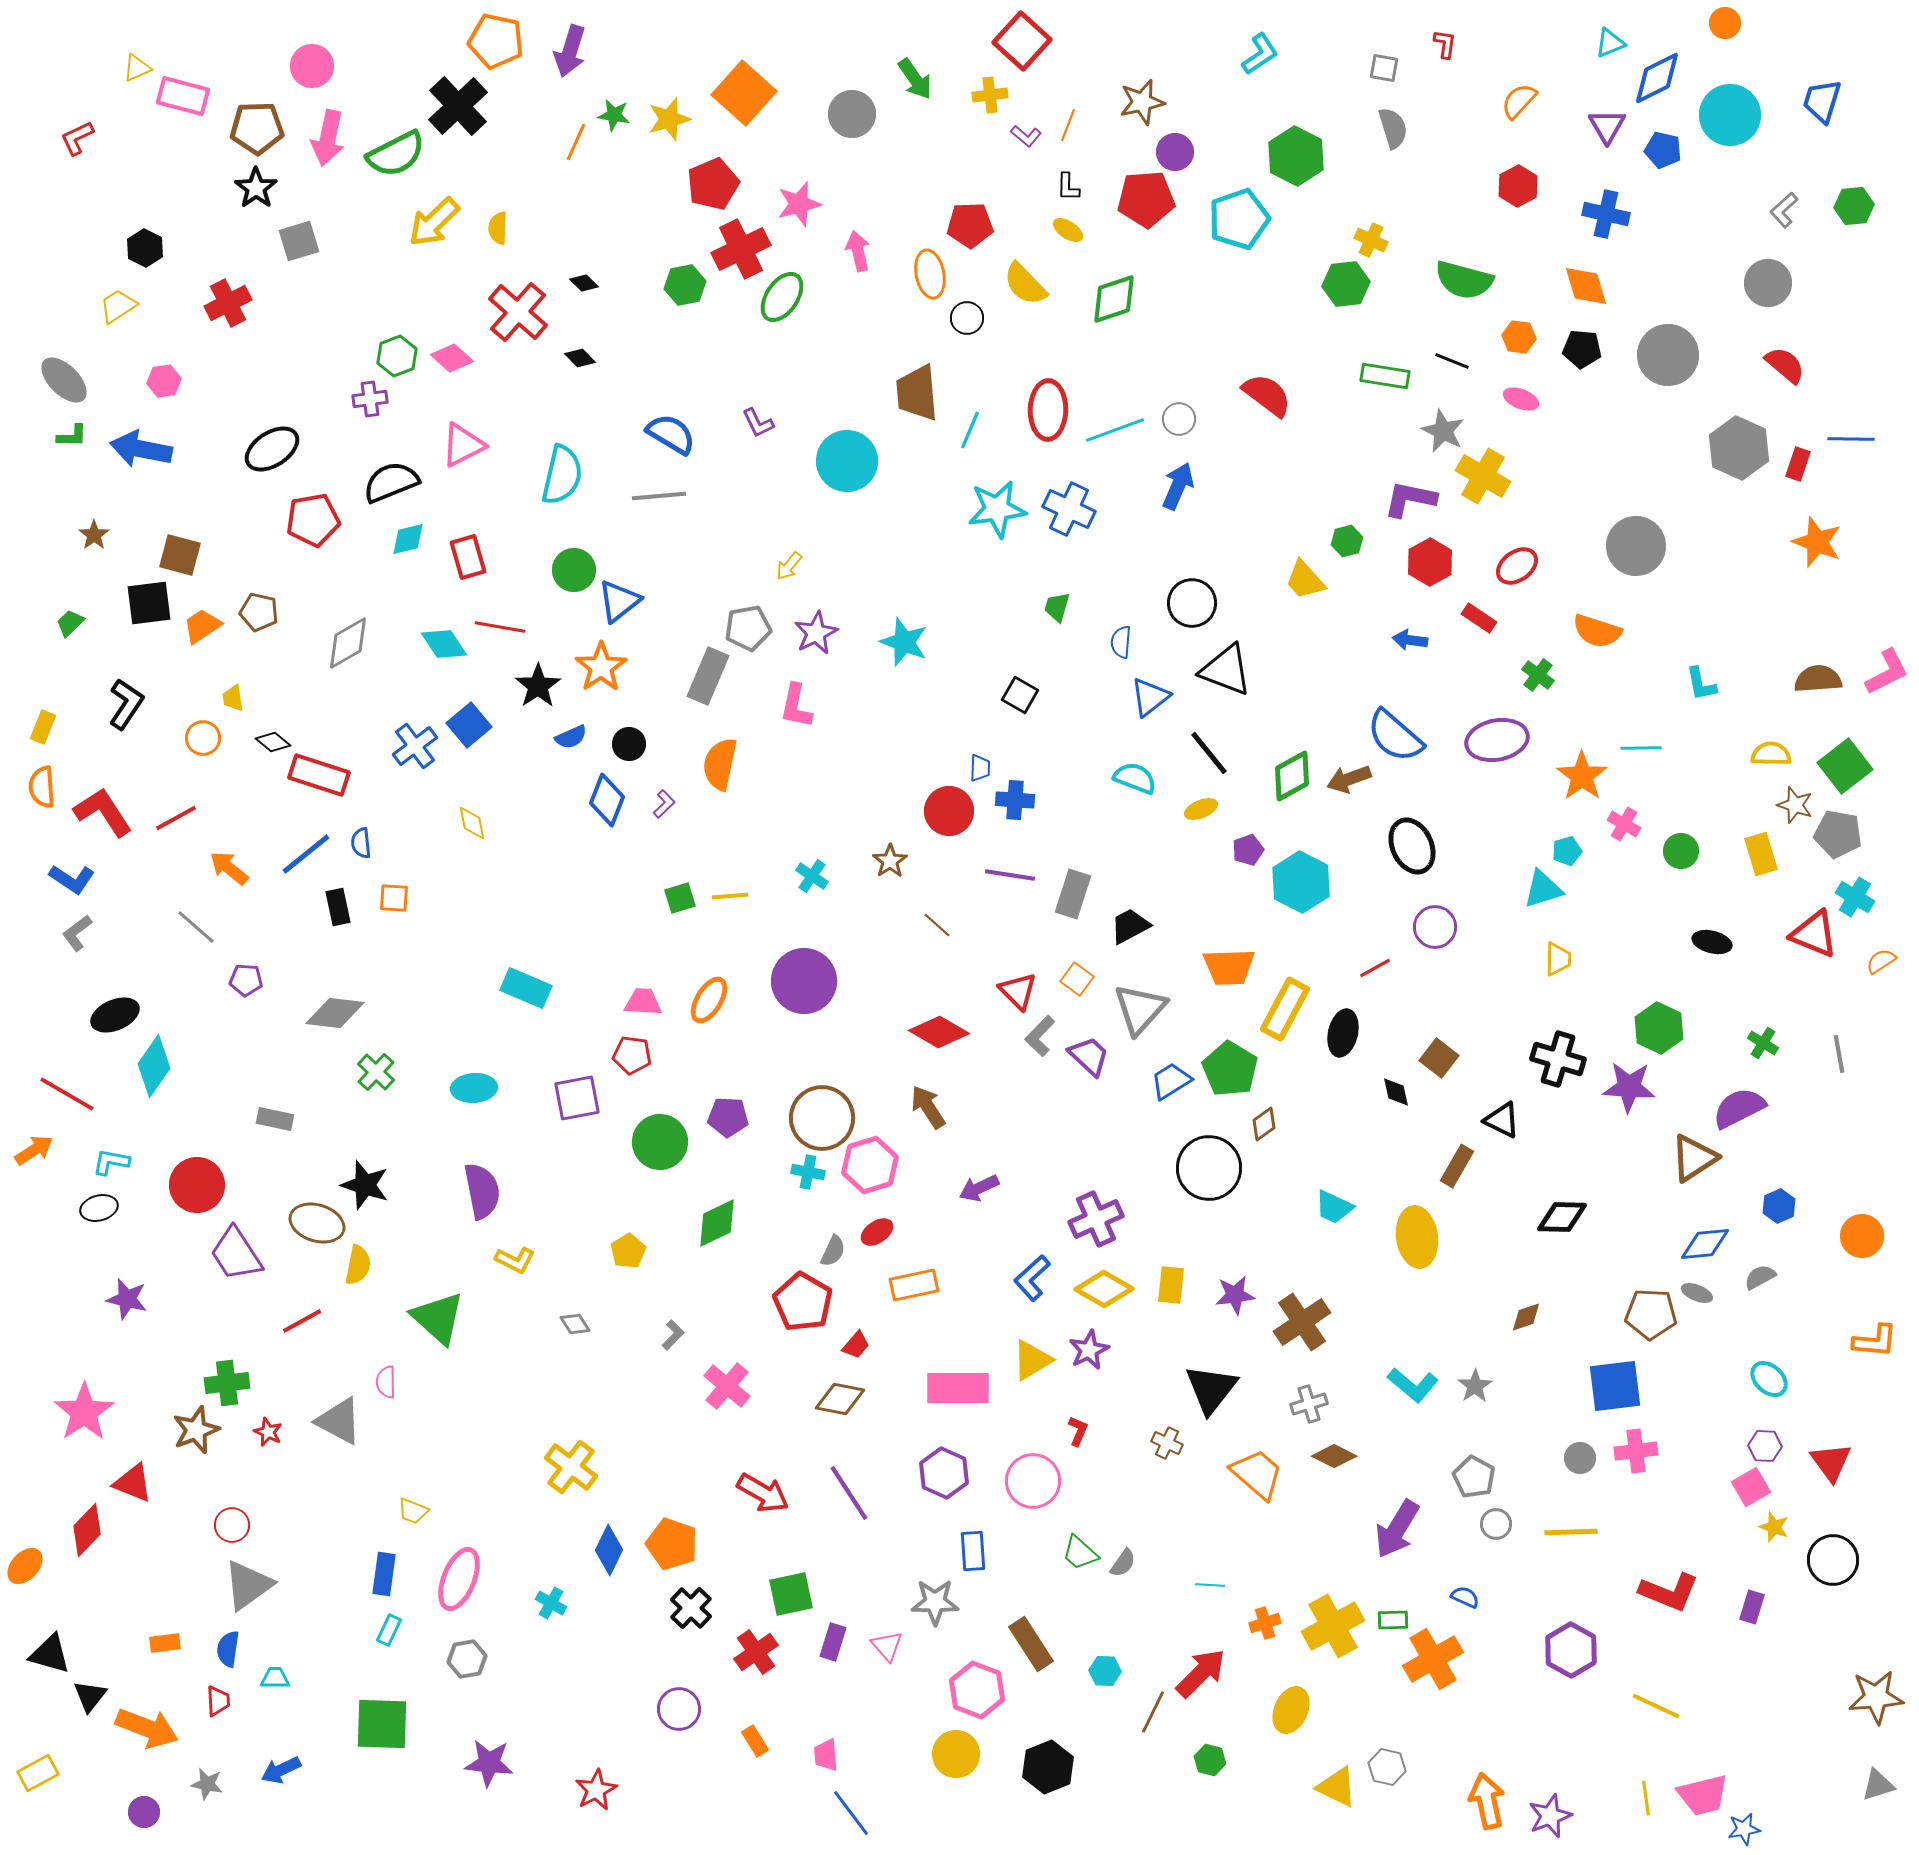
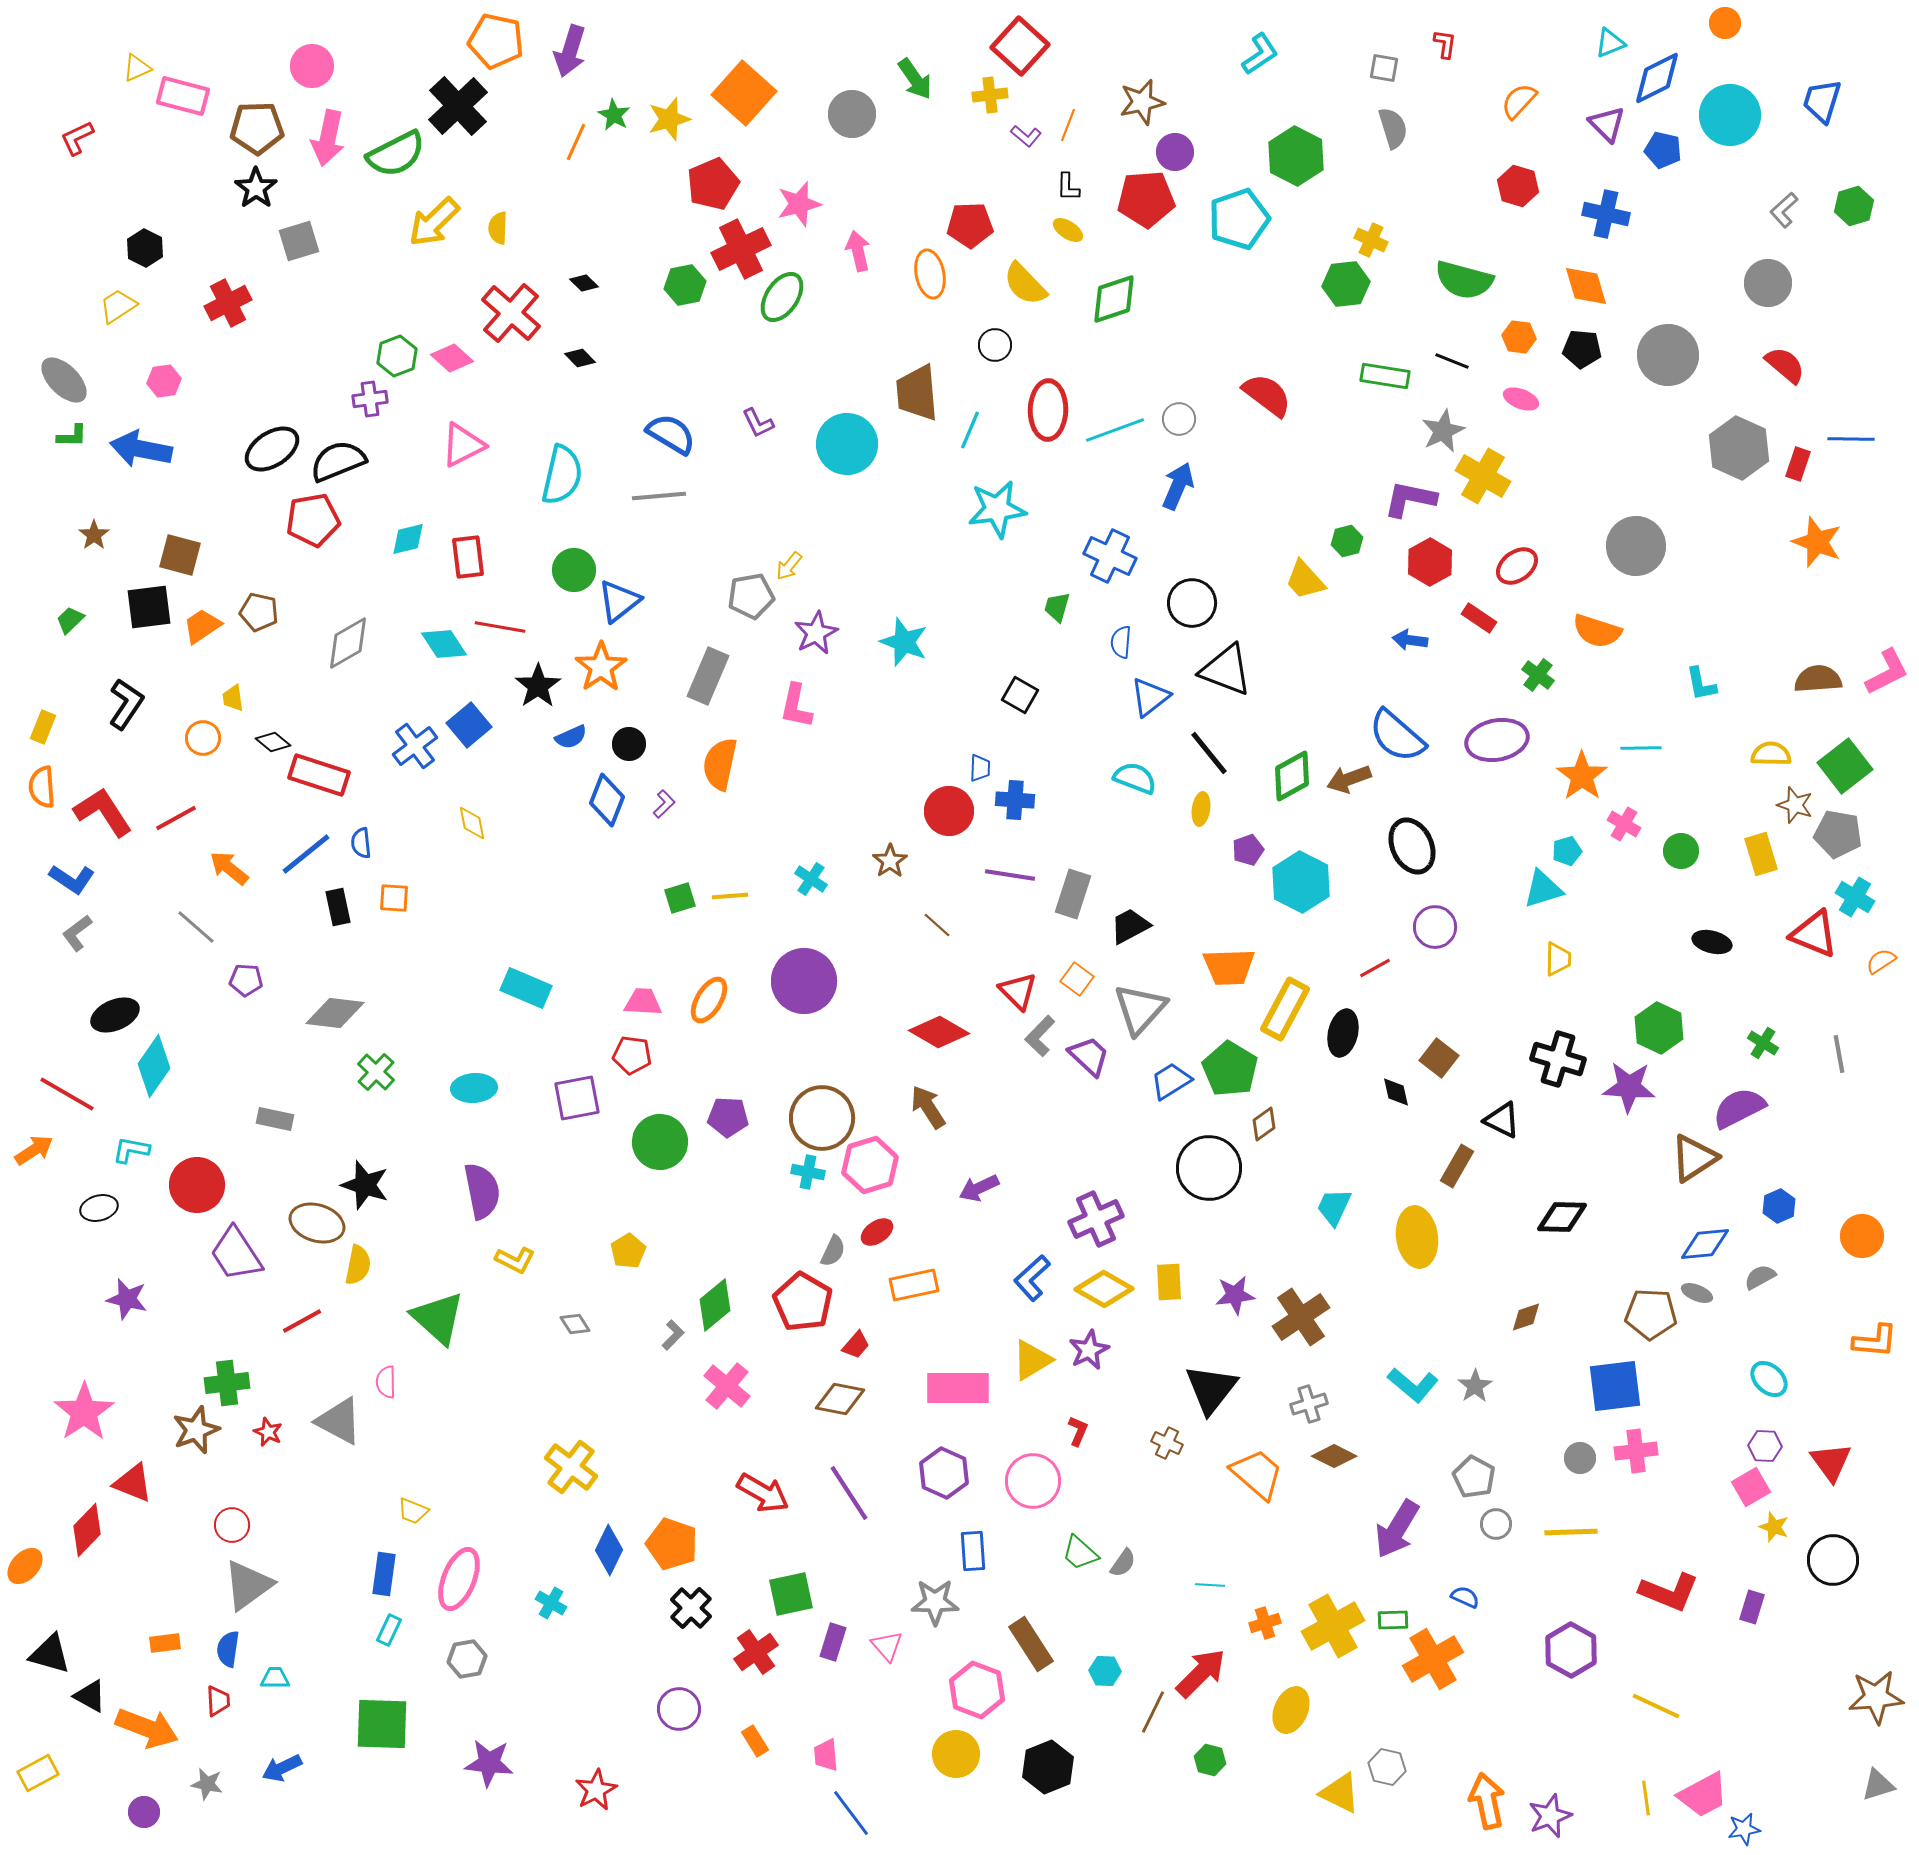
red square at (1022, 41): moved 2 px left, 5 px down
green star at (614, 115): rotated 20 degrees clockwise
purple triangle at (1607, 126): moved 2 px up; rotated 15 degrees counterclockwise
red hexagon at (1518, 186): rotated 15 degrees counterclockwise
green hexagon at (1854, 206): rotated 12 degrees counterclockwise
red cross at (518, 312): moved 7 px left, 1 px down
black circle at (967, 318): moved 28 px right, 27 px down
gray star at (1443, 431): rotated 21 degrees clockwise
cyan circle at (847, 461): moved 17 px up
black semicircle at (391, 482): moved 53 px left, 21 px up
blue cross at (1069, 509): moved 41 px right, 47 px down
red rectangle at (468, 557): rotated 9 degrees clockwise
black square at (149, 603): moved 4 px down
green trapezoid at (70, 623): moved 3 px up
gray pentagon at (748, 628): moved 3 px right, 32 px up
blue semicircle at (1395, 736): moved 2 px right
yellow ellipse at (1201, 809): rotated 60 degrees counterclockwise
cyan cross at (812, 876): moved 1 px left, 3 px down
cyan L-shape at (111, 1162): moved 20 px right, 12 px up
cyan trapezoid at (1334, 1207): rotated 90 degrees clockwise
green diamond at (717, 1223): moved 2 px left, 82 px down; rotated 14 degrees counterclockwise
yellow rectangle at (1171, 1285): moved 2 px left, 3 px up; rotated 9 degrees counterclockwise
brown cross at (1302, 1322): moved 1 px left, 5 px up
black triangle at (90, 1696): rotated 39 degrees counterclockwise
blue arrow at (281, 1770): moved 1 px right, 2 px up
yellow triangle at (1337, 1787): moved 3 px right, 6 px down
pink trapezoid at (1703, 1795): rotated 14 degrees counterclockwise
